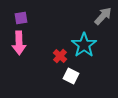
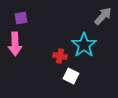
pink arrow: moved 4 px left, 1 px down
red cross: rotated 32 degrees counterclockwise
